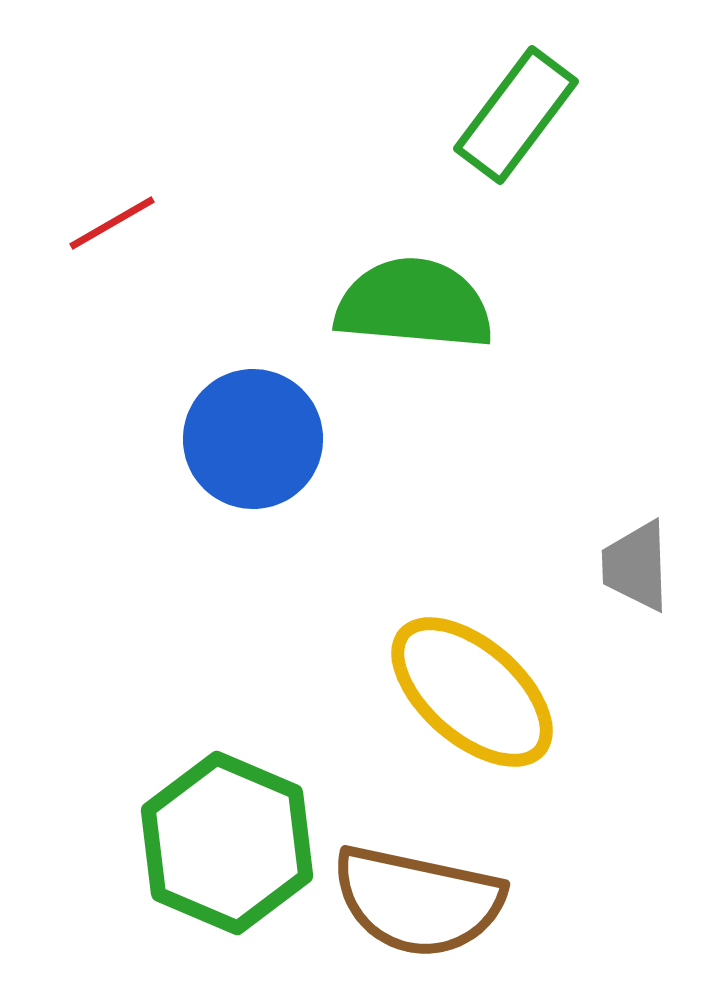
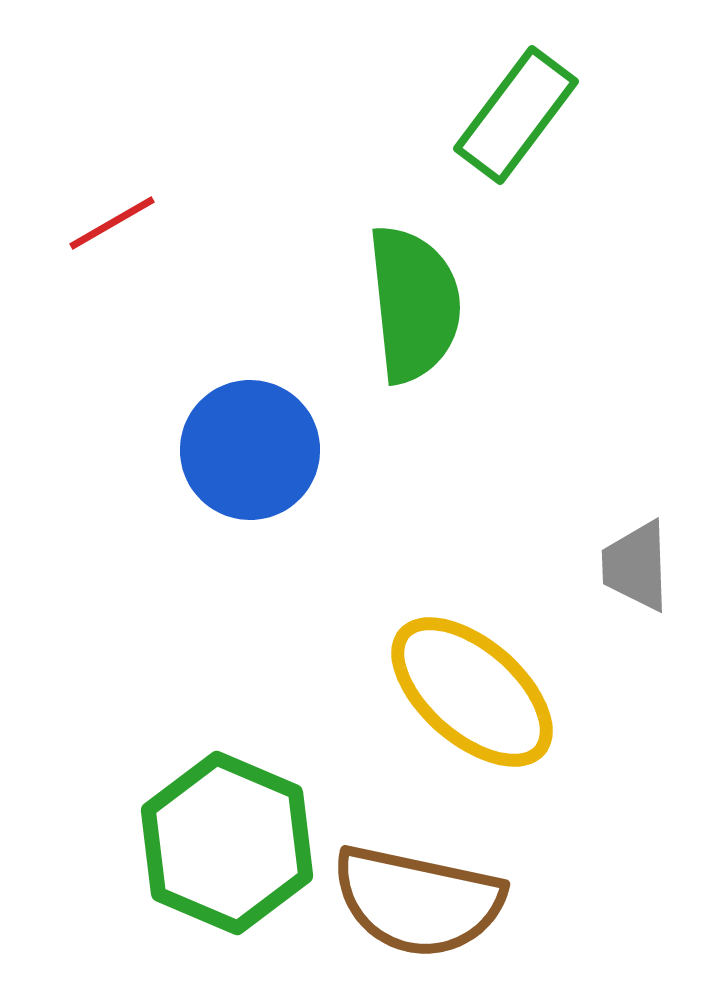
green semicircle: rotated 79 degrees clockwise
blue circle: moved 3 px left, 11 px down
